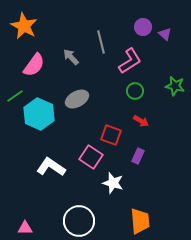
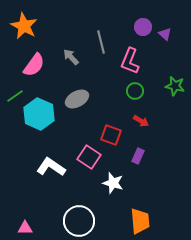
pink L-shape: rotated 144 degrees clockwise
pink square: moved 2 px left
